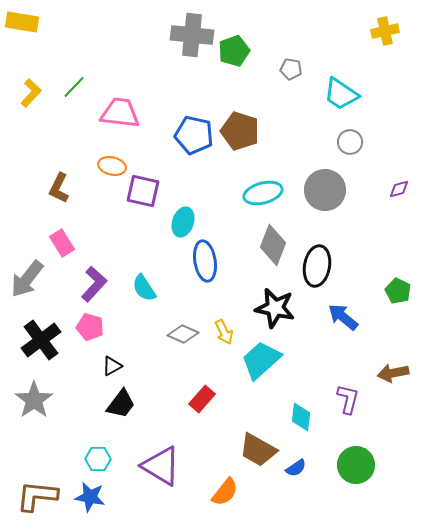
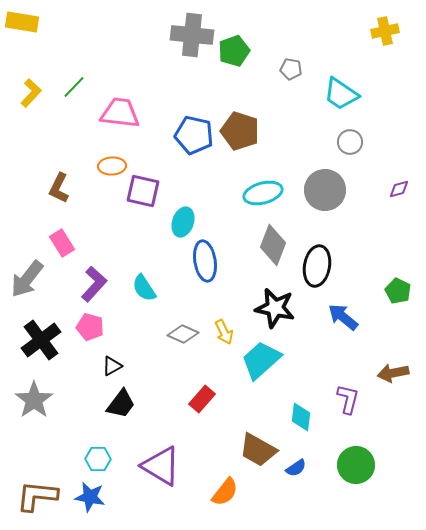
orange ellipse at (112, 166): rotated 16 degrees counterclockwise
